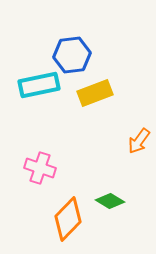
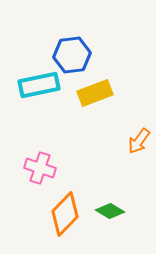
green diamond: moved 10 px down
orange diamond: moved 3 px left, 5 px up
